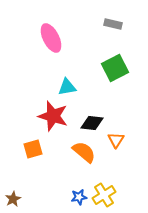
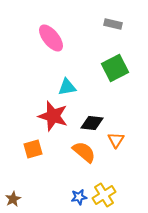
pink ellipse: rotated 12 degrees counterclockwise
